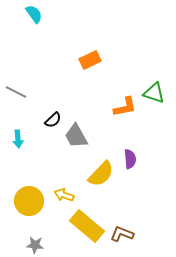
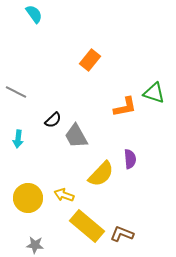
orange rectangle: rotated 25 degrees counterclockwise
cyan arrow: rotated 12 degrees clockwise
yellow circle: moved 1 px left, 3 px up
